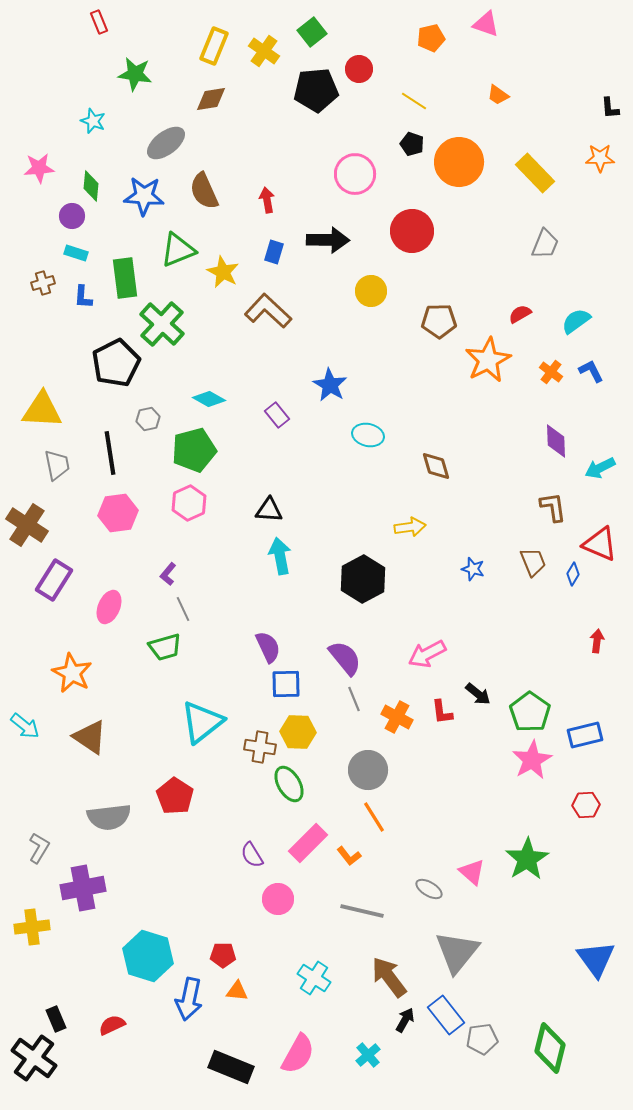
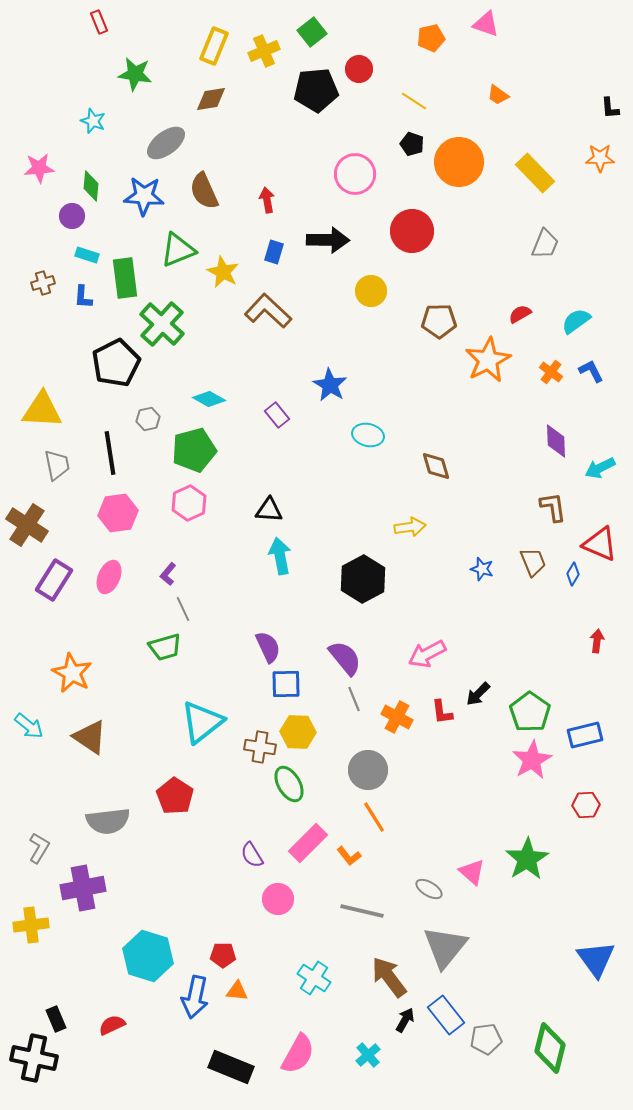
yellow cross at (264, 51): rotated 32 degrees clockwise
cyan rectangle at (76, 253): moved 11 px right, 2 px down
blue star at (473, 569): moved 9 px right
pink ellipse at (109, 607): moved 30 px up
black arrow at (478, 694): rotated 96 degrees clockwise
cyan arrow at (25, 726): moved 4 px right
gray semicircle at (109, 817): moved 1 px left, 4 px down
yellow cross at (32, 927): moved 1 px left, 2 px up
gray triangle at (457, 952): moved 12 px left, 5 px up
blue arrow at (189, 999): moved 6 px right, 2 px up
gray pentagon at (482, 1039): moved 4 px right
black cross at (34, 1058): rotated 24 degrees counterclockwise
